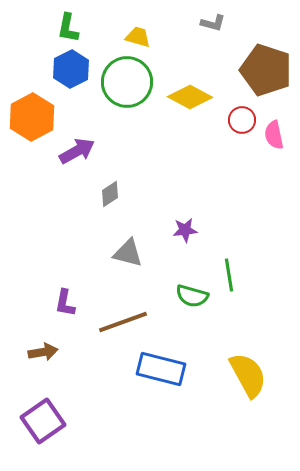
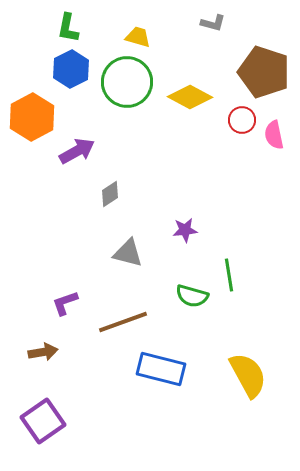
brown pentagon: moved 2 px left, 2 px down
purple L-shape: rotated 60 degrees clockwise
